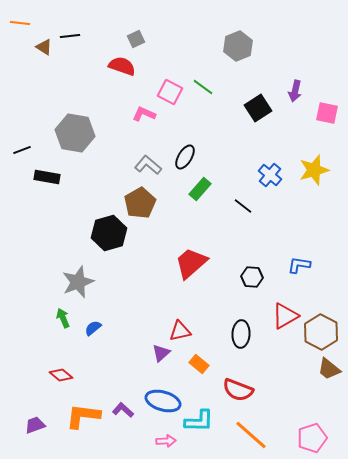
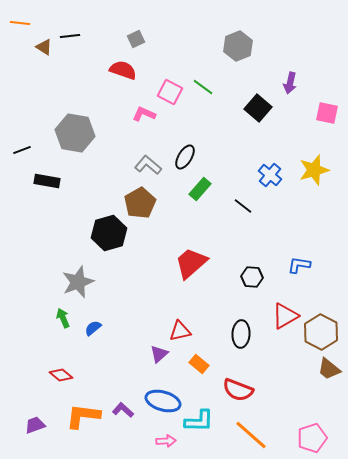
red semicircle at (122, 66): moved 1 px right, 4 px down
purple arrow at (295, 91): moved 5 px left, 8 px up
black square at (258, 108): rotated 16 degrees counterclockwise
black rectangle at (47, 177): moved 4 px down
purple triangle at (161, 353): moved 2 px left, 1 px down
